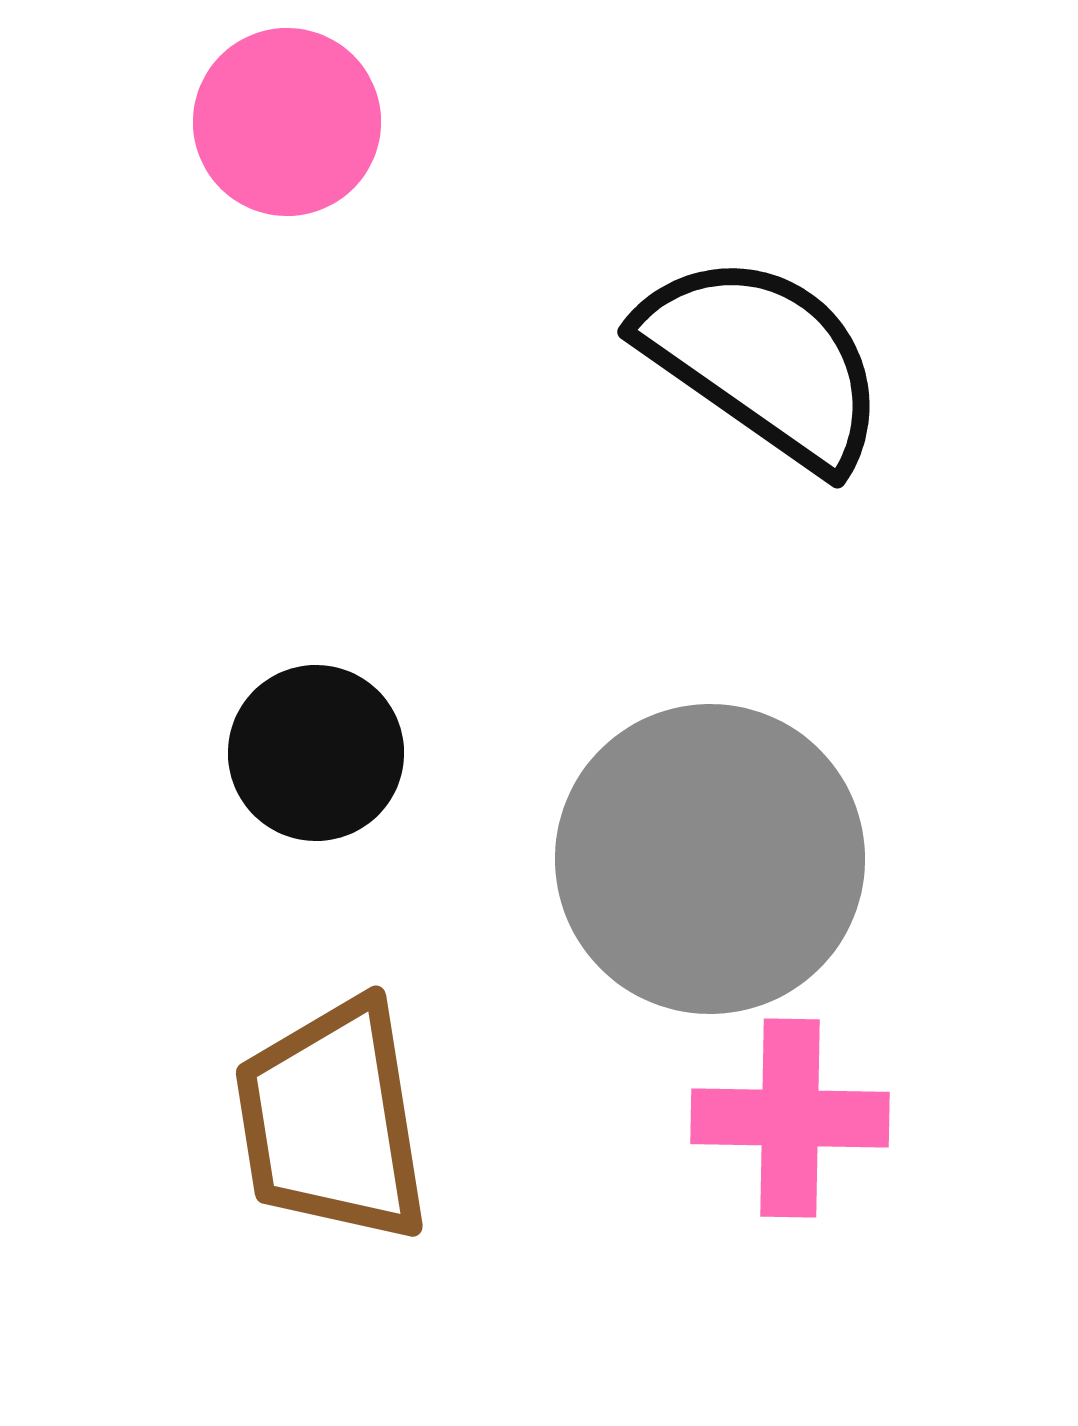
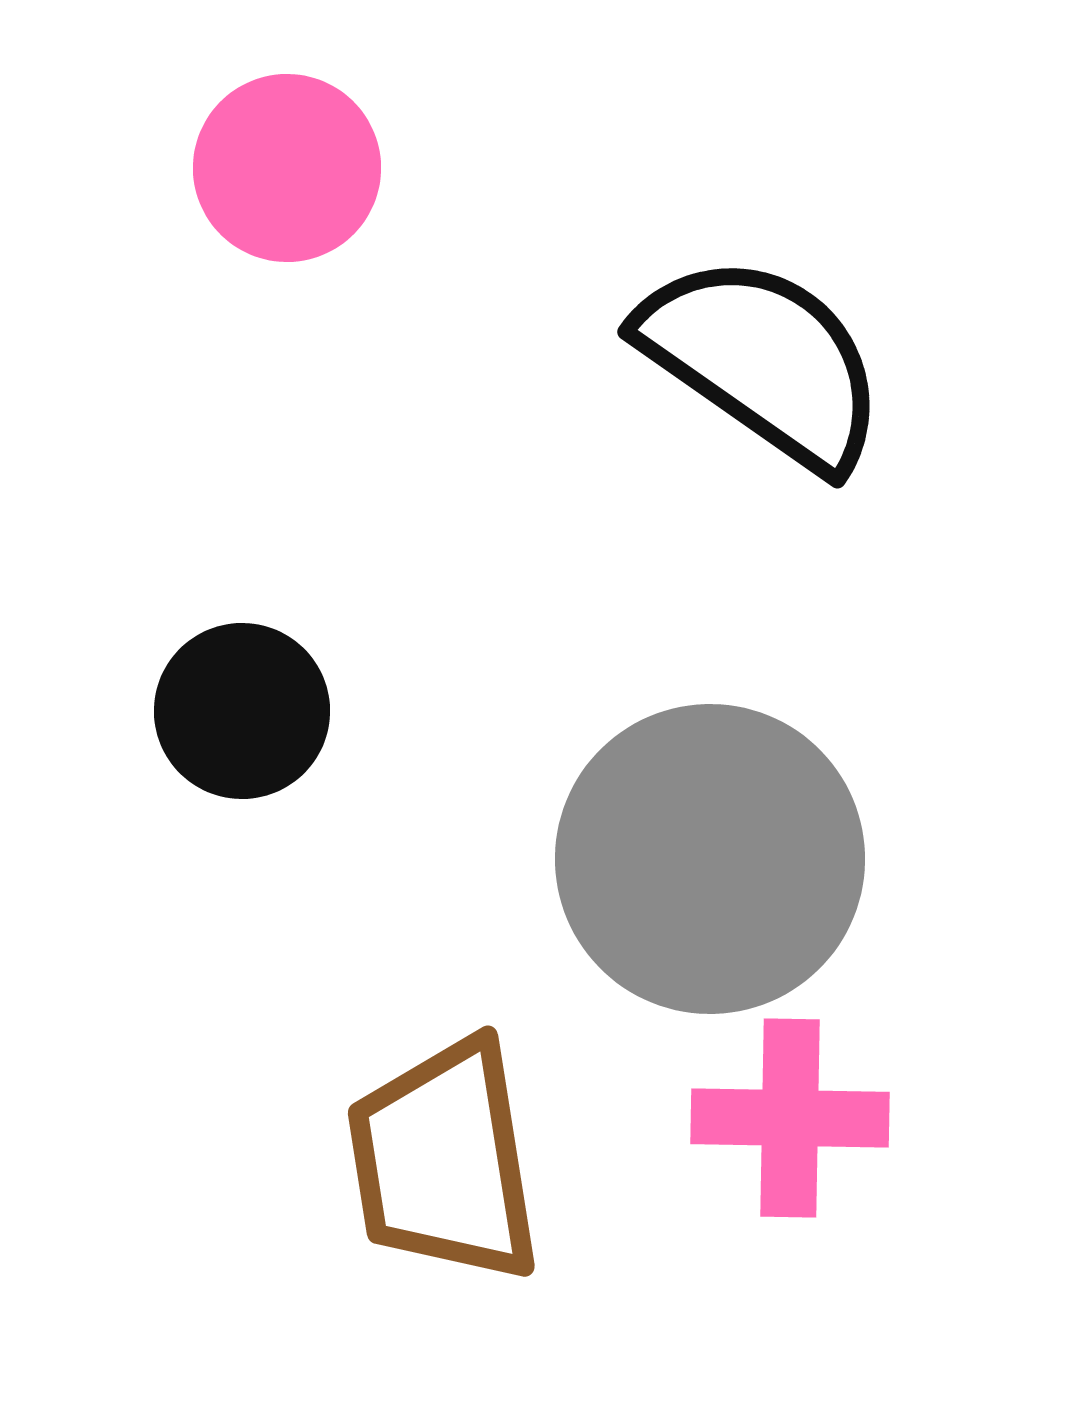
pink circle: moved 46 px down
black circle: moved 74 px left, 42 px up
brown trapezoid: moved 112 px right, 40 px down
